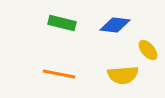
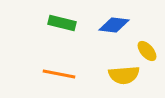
blue diamond: moved 1 px left
yellow ellipse: moved 1 px left, 1 px down
yellow semicircle: moved 1 px right
